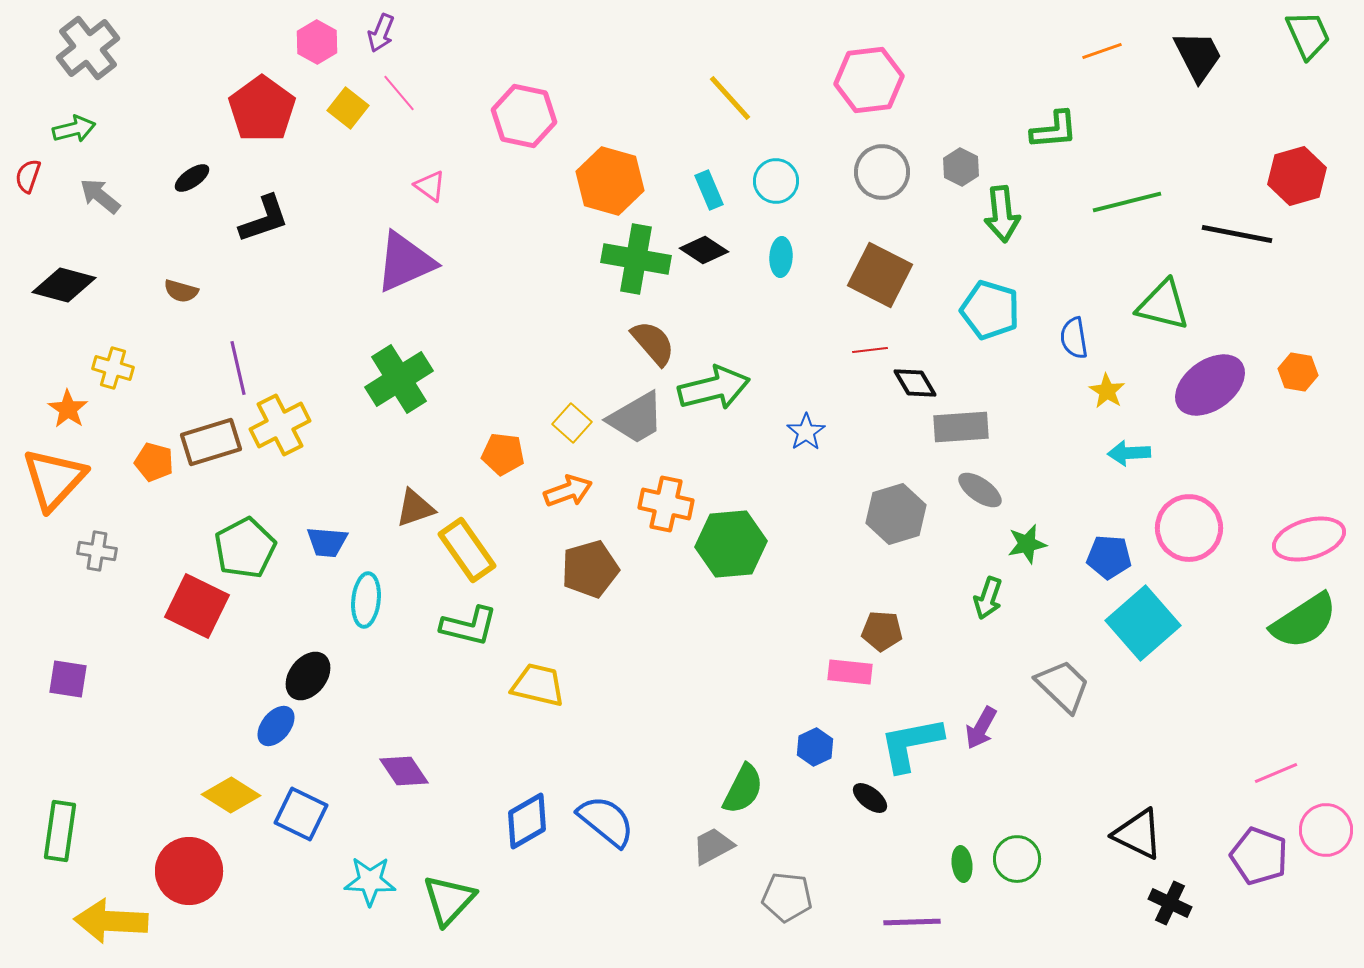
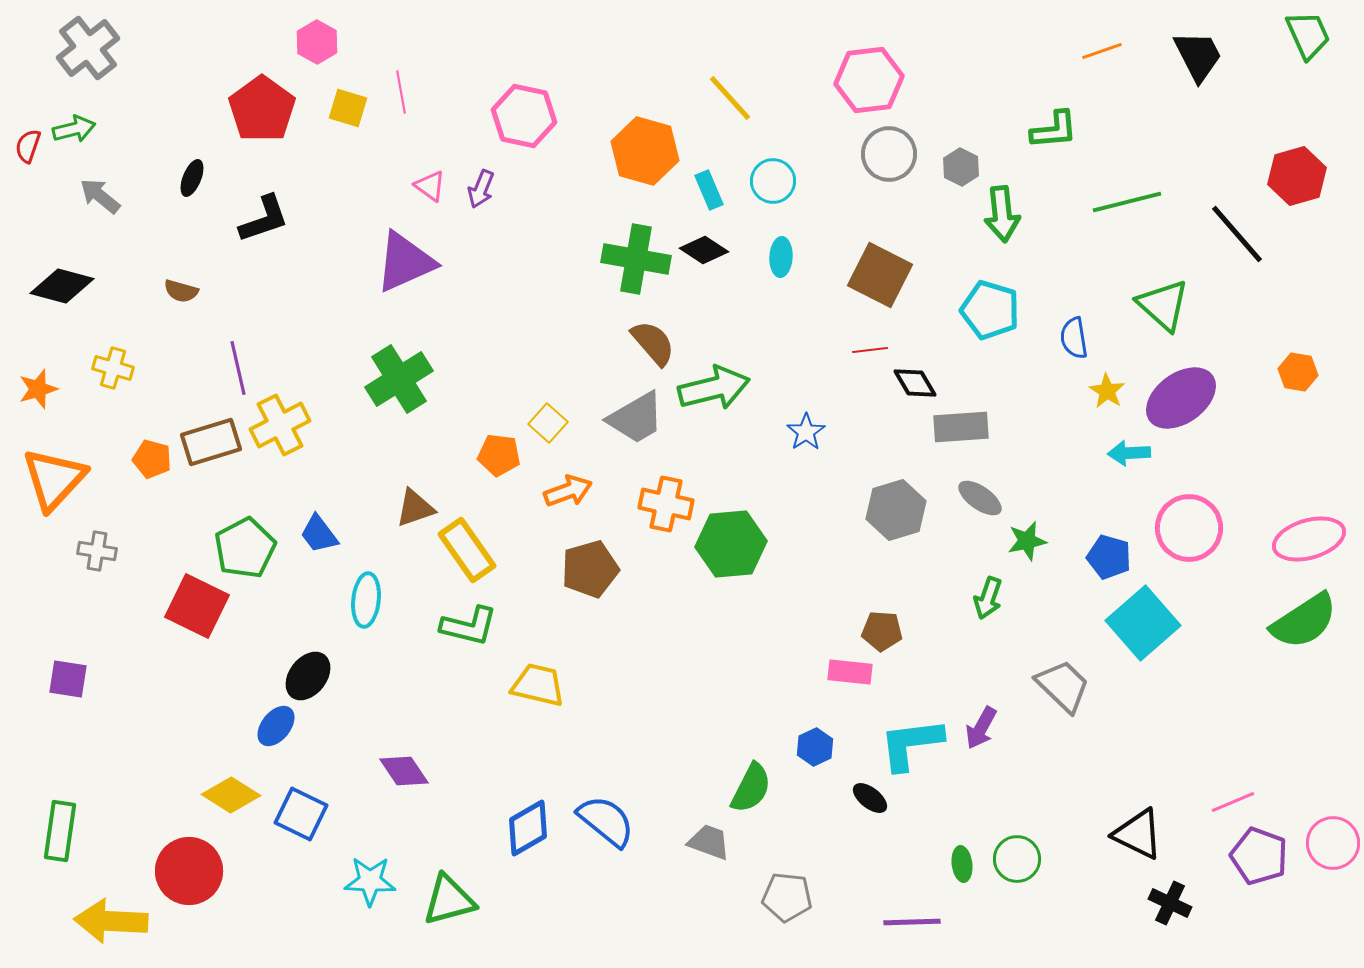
purple arrow at (381, 33): moved 100 px right, 156 px down
pink line at (399, 93): moved 2 px right, 1 px up; rotated 30 degrees clockwise
yellow square at (348, 108): rotated 21 degrees counterclockwise
gray circle at (882, 172): moved 7 px right, 18 px up
red semicircle at (28, 176): moved 30 px up
black ellipse at (192, 178): rotated 33 degrees counterclockwise
orange hexagon at (610, 181): moved 35 px right, 30 px up
cyan circle at (776, 181): moved 3 px left
black line at (1237, 234): rotated 38 degrees clockwise
black diamond at (64, 285): moved 2 px left, 1 px down
green triangle at (1163, 305): rotated 28 degrees clockwise
purple ellipse at (1210, 385): moved 29 px left, 13 px down
orange star at (68, 409): moved 30 px left, 20 px up; rotated 21 degrees clockwise
yellow square at (572, 423): moved 24 px left
orange pentagon at (503, 454): moved 4 px left, 1 px down
orange pentagon at (154, 462): moved 2 px left, 3 px up
gray ellipse at (980, 490): moved 8 px down
gray hexagon at (896, 514): moved 4 px up
blue trapezoid at (327, 542): moved 8 px left, 8 px up; rotated 48 degrees clockwise
green star at (1027, 544): moved 3 px up
blue pentagon at (1109, 557): rotated 12 degrees clockwise
cyan L-shape at (911, 744): rotated 4 degrees clockwise
pink line at (1276, 773): moved 43 px left, 29 px down
green semicircle at (743, 789): moved 8 px right, 1 px up
blue diamond at (527, 821): moved 1 px right, 7 px down
pink circle at (1326, 830): moved 7 px right, 13 px down
gray trapezoid at (713, 846): moved 4 px left, 4 px up; rotated 48 degrees clockwise
green triangle at (449, 900): rotated 32 degrees clockwise
